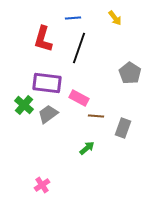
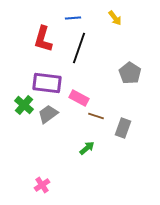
brown line: rotated 14 degrees clockwise
